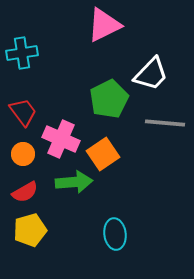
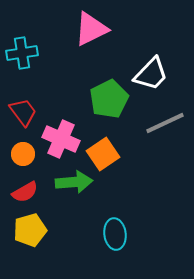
pink triangle: moved 13 px left, 4 px down
gray line: rotated 30 degrees counterclockwise
